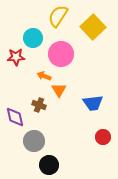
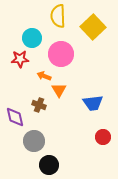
yellow semicircle: rotated 35 degrees counterclockwise
cyan circle: moved 1 px left
red star: moved 4 px right, 2 px down
